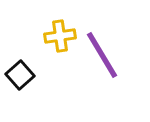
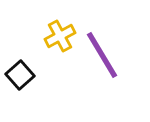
yellow cross: rotated 20 degrees counterclockwise
